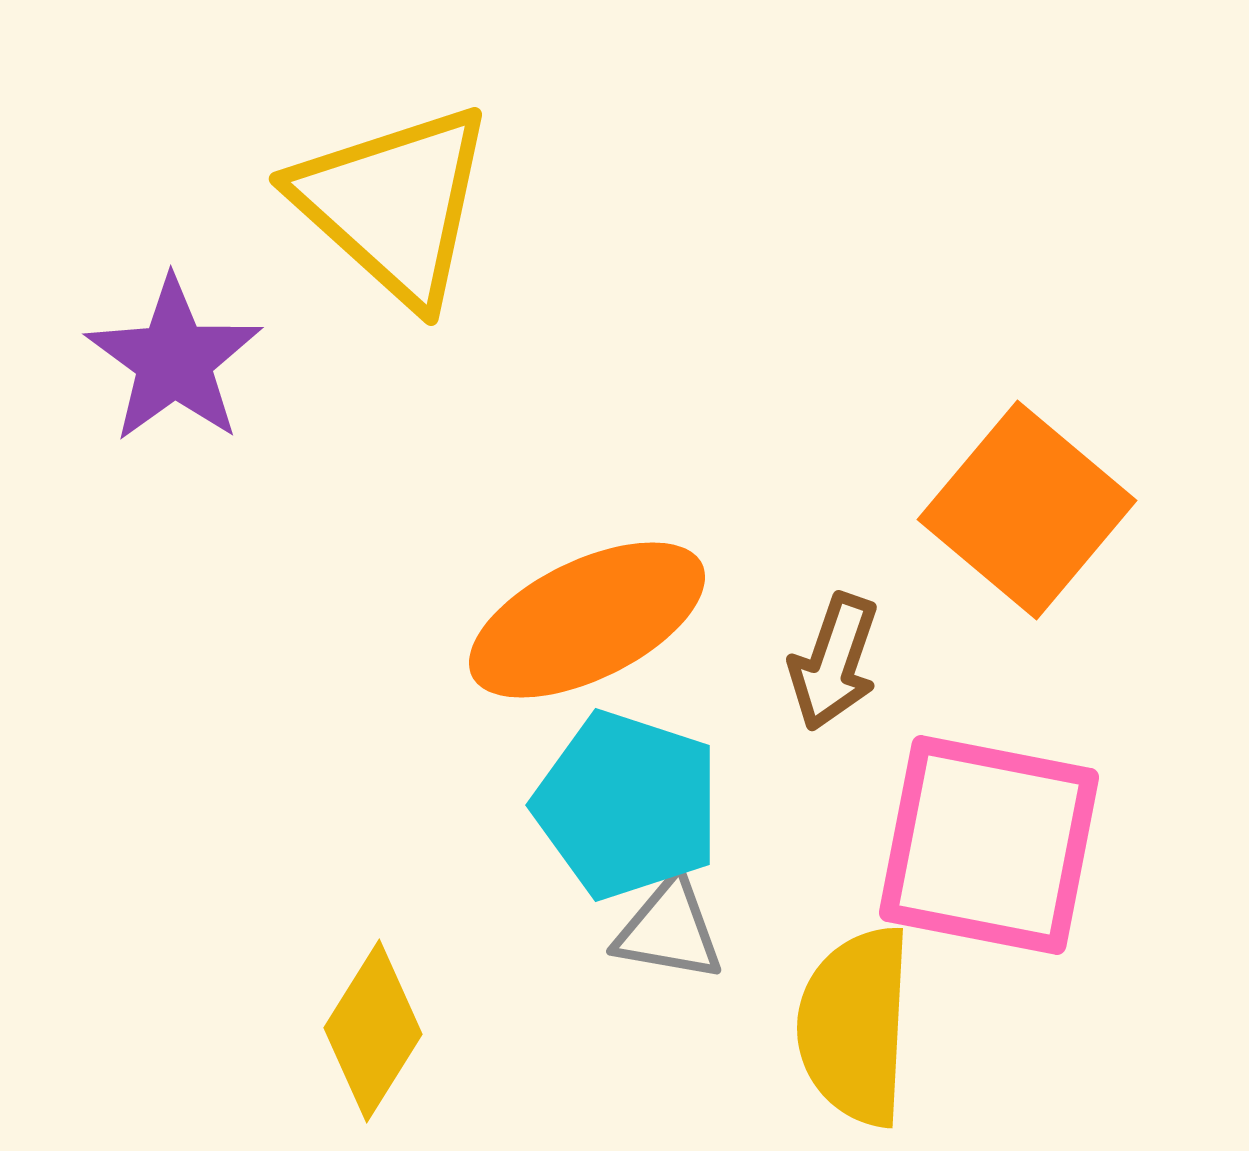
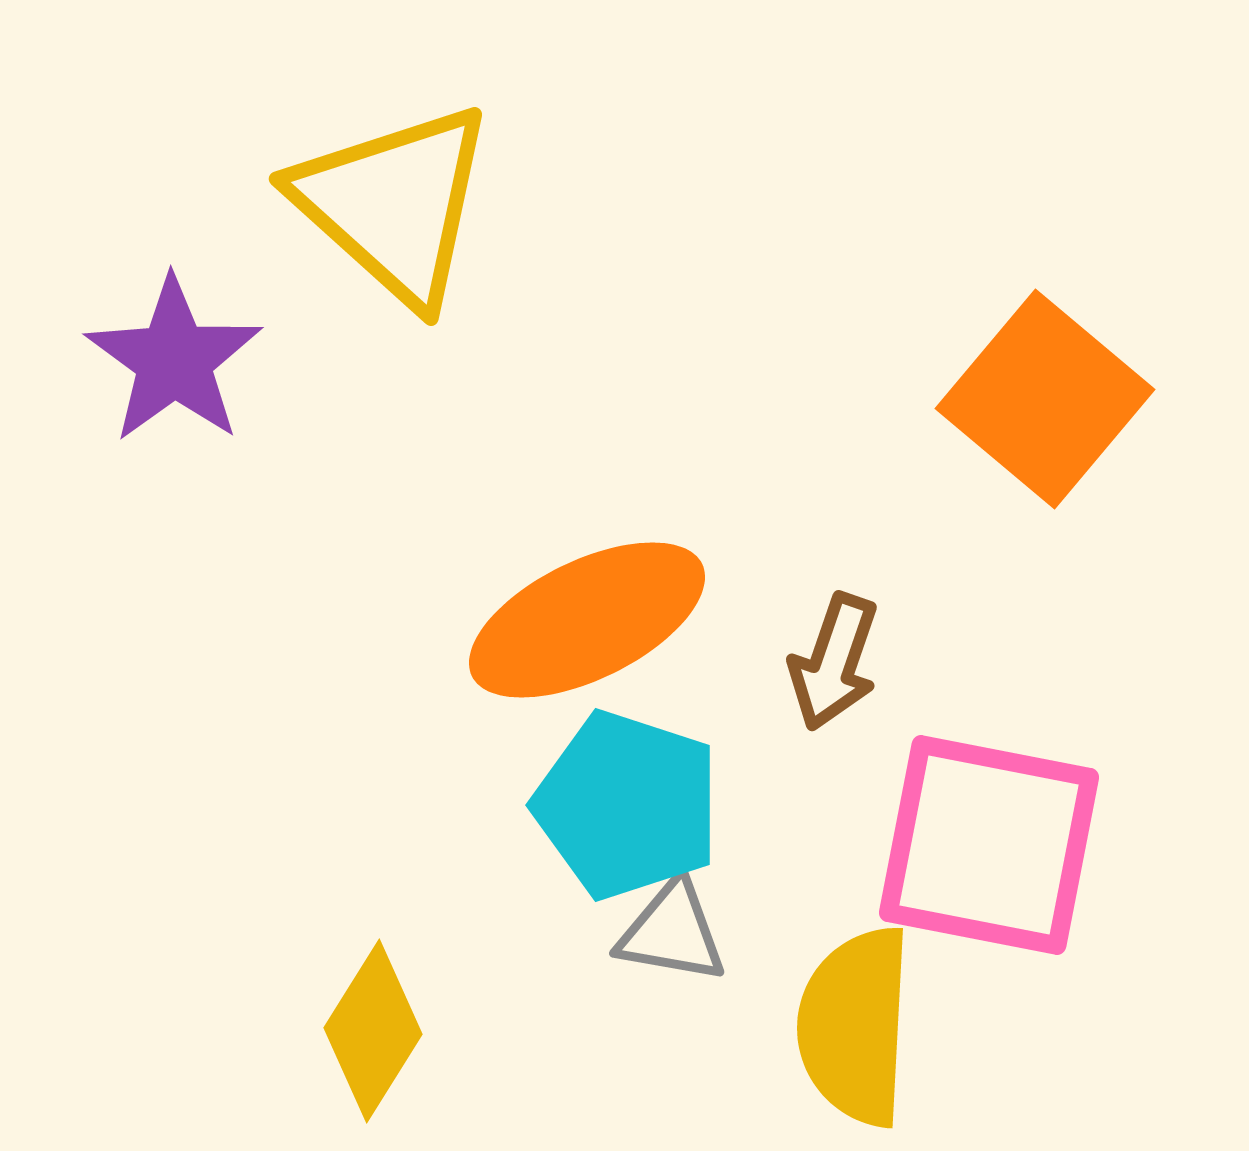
orange square: moved 18 px right, 111 px up
gray triangle: moved 3 px right, 2 px down
